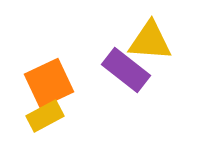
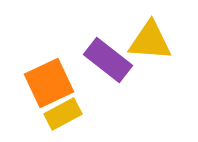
purple rectangle: moved 18 px left, 10 px up
yellow rectangle: moved 18 px right, 2 px up
